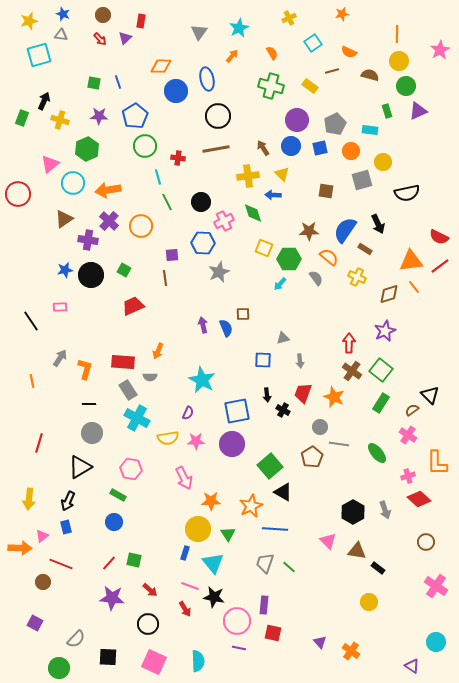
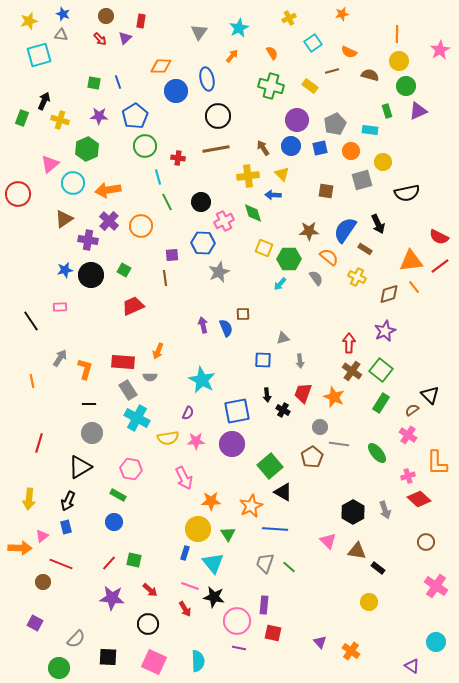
brown circle at (103, 15): moved 3 px right, 1 px down
